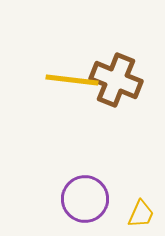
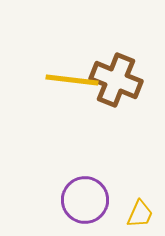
purple circle: moved 1 px down
yellow trapezoid: moved 1 px left
